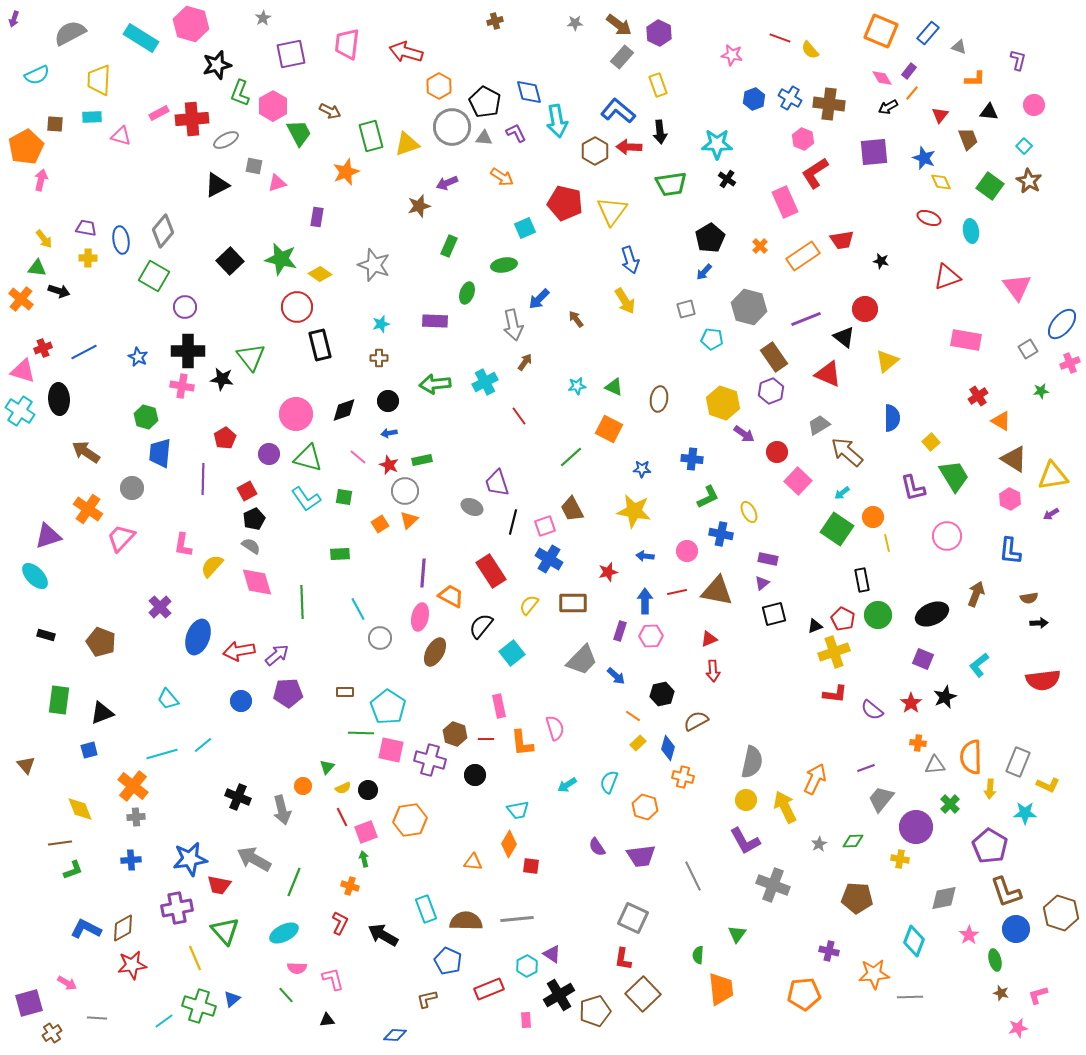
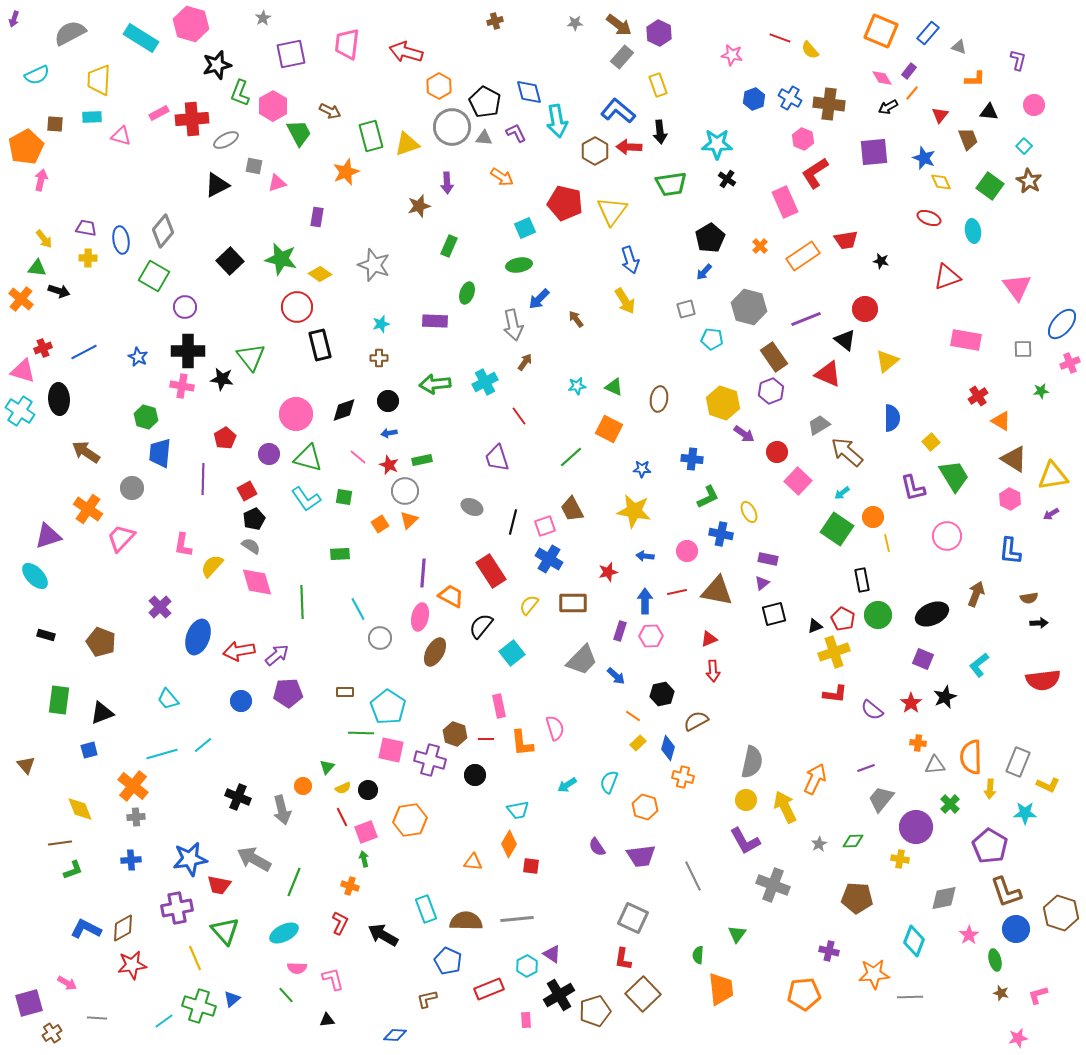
purple arrow at (447, 183): rotated 70 degrees counterclockwise
cyan ellipse at (971, 231): moved 2 px right
red trapezoid at (842, 240): moved 4 px right
green ellipse at (504, 265): moved 15 px right
black triangle at (844, 337): moved 1 px right, 3 px down
gray square at (1028, 349): moved 5 px left; rotated 30 degrees clockwise
purple trapezoid at (497, 483): moved 25 px up
pink star at (1018, 1028): moved 10 px down
